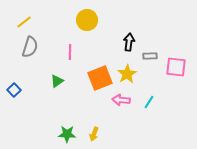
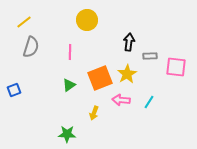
gray semicircle: moved 1 px right
green triangle: moved 12 px right, 4 px down
blue square: rotated 24 degrees clockwise
yellow arrow: moved 21 px up
